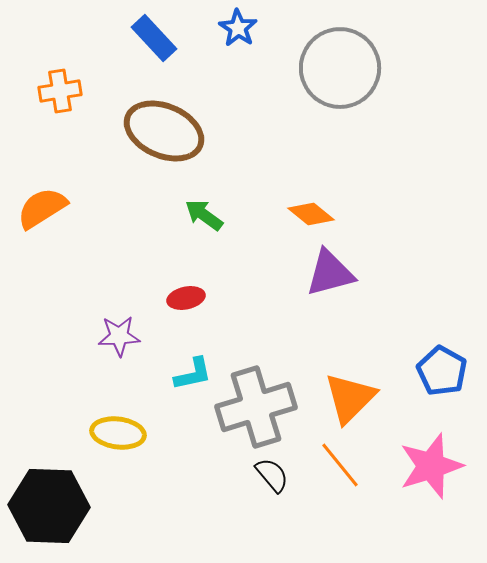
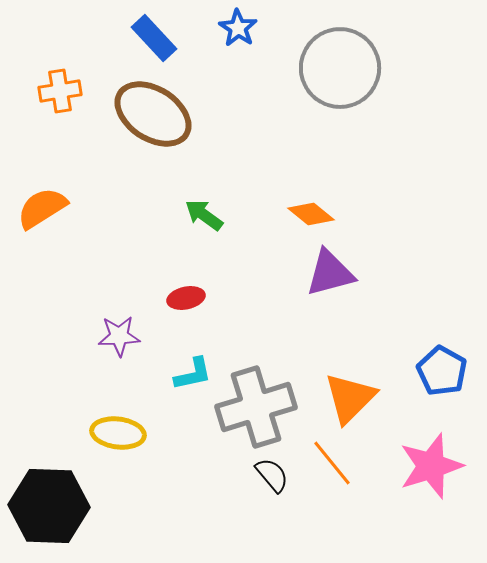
brown ellipse: moved 11 px left, 17 px up; rotated 10 degrees clockwise
orange line: moved 8 px left, 2 px up
